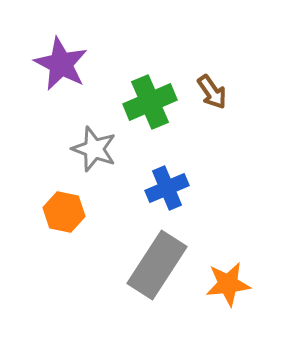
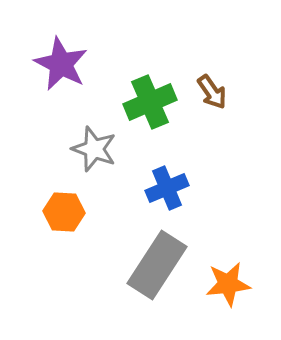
orange hexagon: rotated 9 degrees counterclockwise
